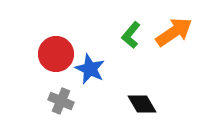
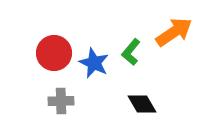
green L-shape: moved 17 px down
red circle: moved 2 px left, 1 px up
blue star: moved 4 px right, 6 px up
gray cross: rotated 25 degrees counterclockwise
